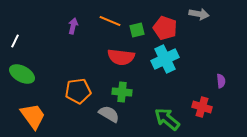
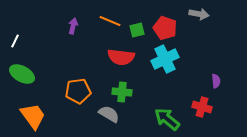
purple semicircle: moved 5 px left
